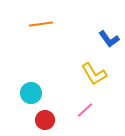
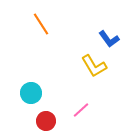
orange line: rotated 65 degrees clockwise
yellow L-shape: moved 8 px up
pink line: moved 4 px left
red circle: moved 1 px right, 1 px down
